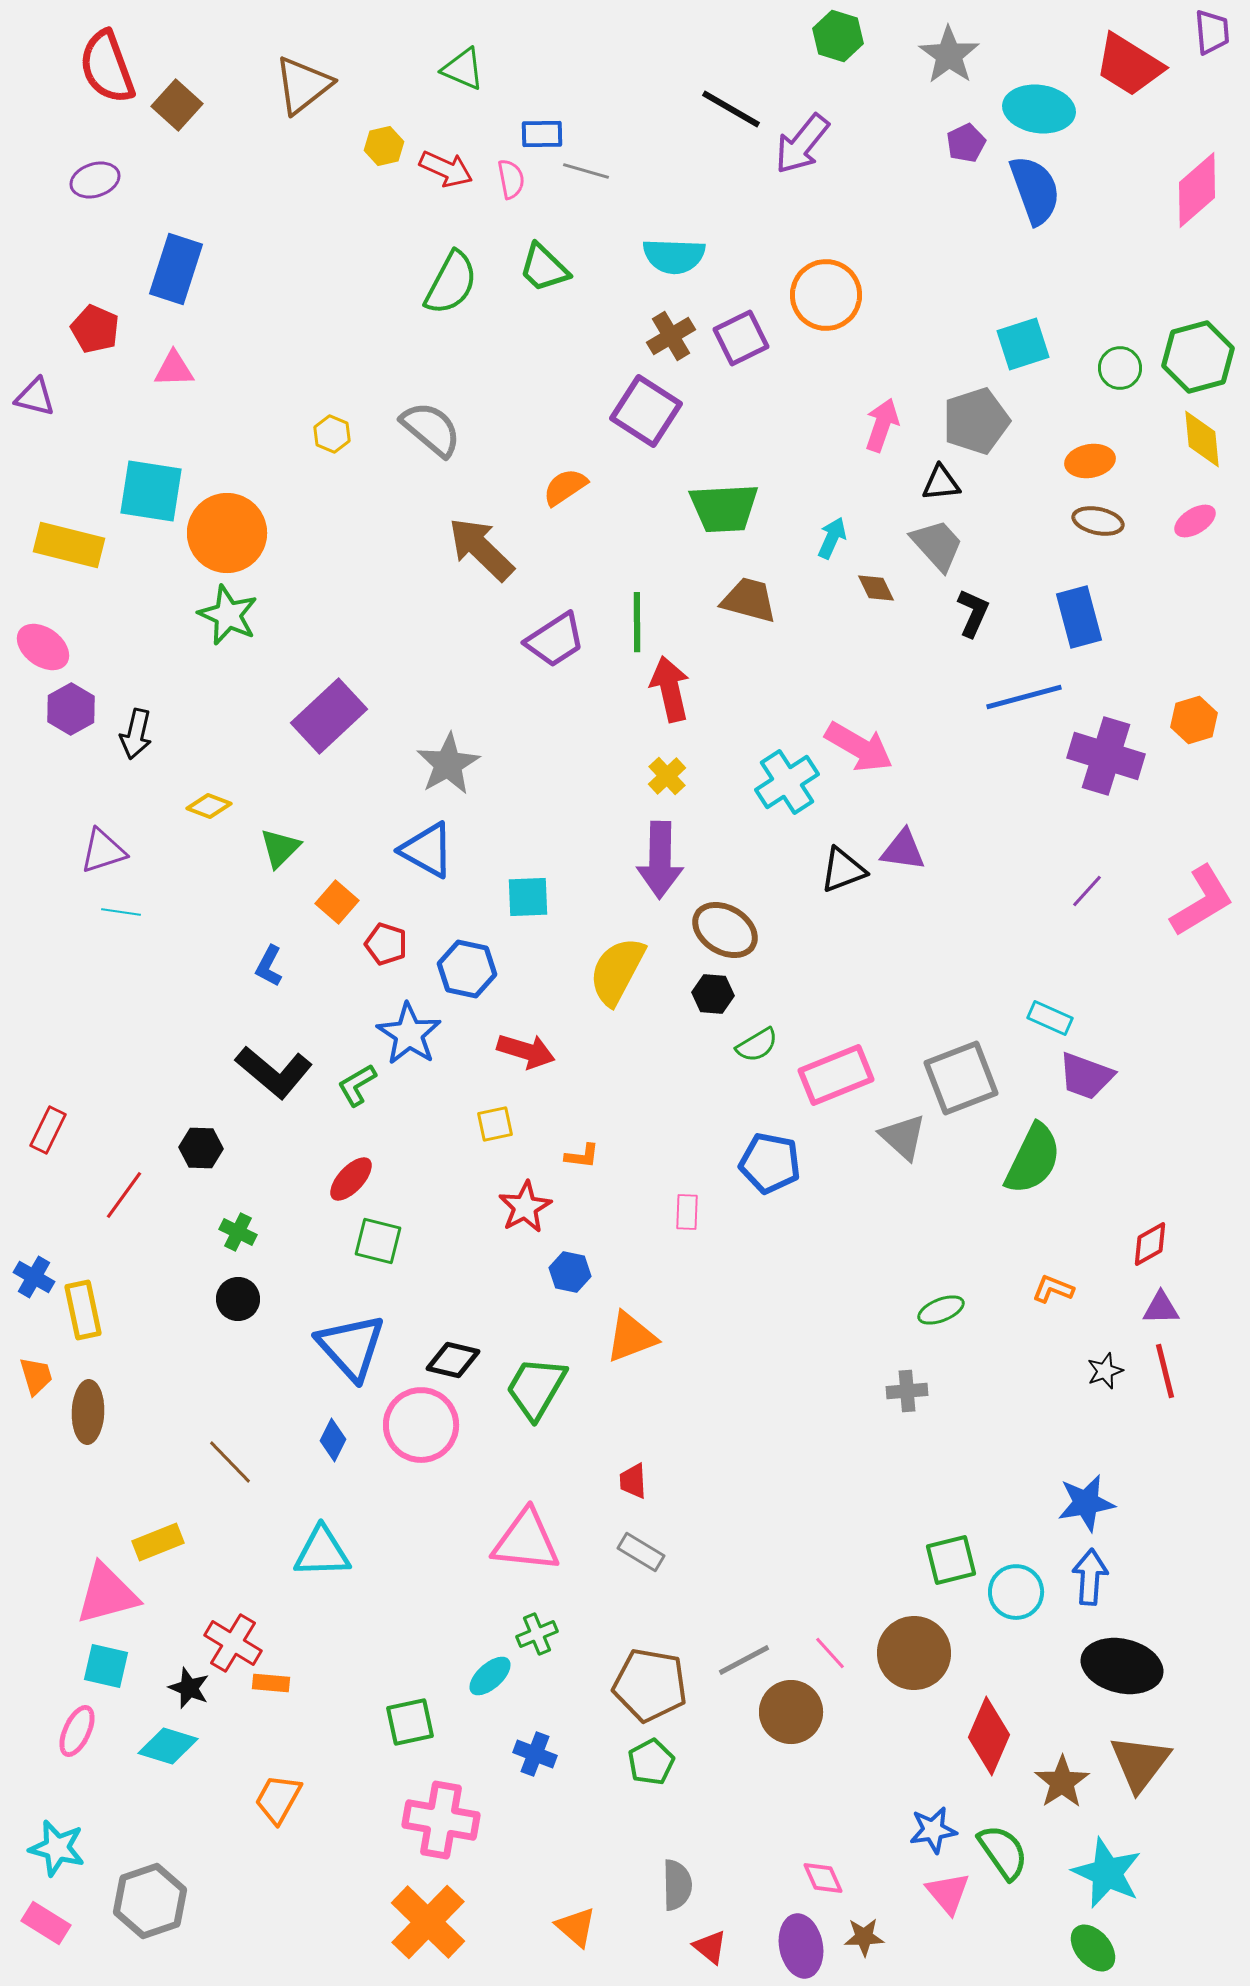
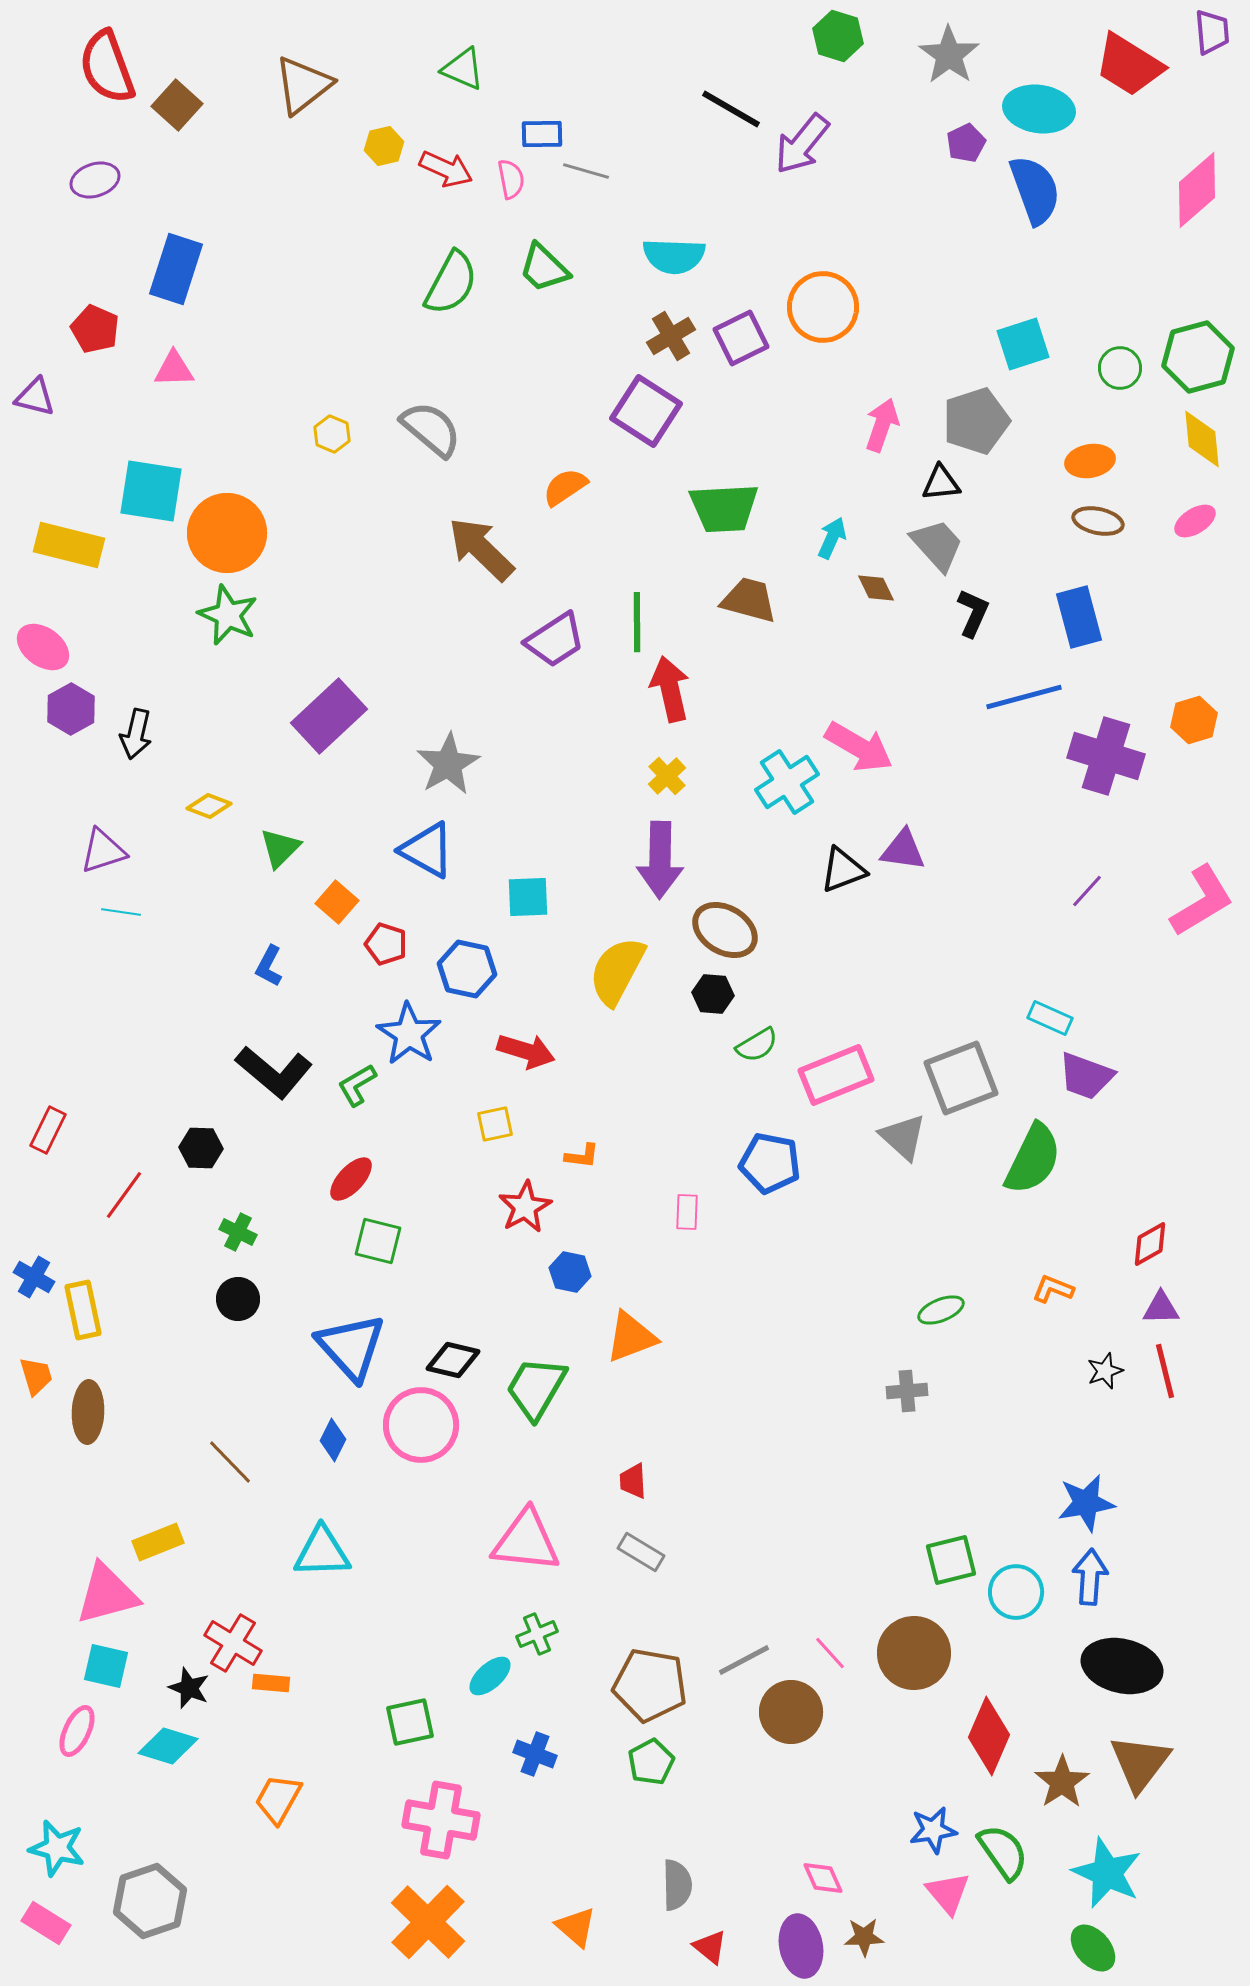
orange circle at (826, 295): moved 3 px left, 12 px down
